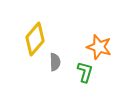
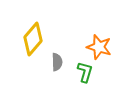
yellow diamond: moved 2 px left
gray semicircle: moved 2 px right
